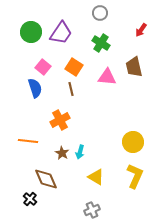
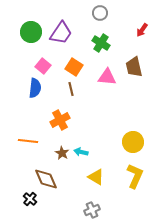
red arrow: moved 1 px right
pink square: moved 1 px up
blue semicircle: rotated 24 degrees clockwise
cyan arrow: moved 1 px right; rotated 88 degrees clockwise
